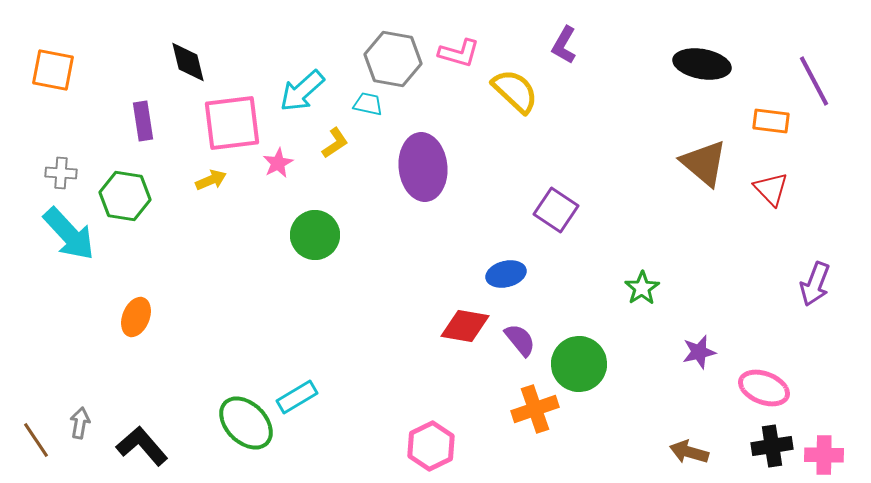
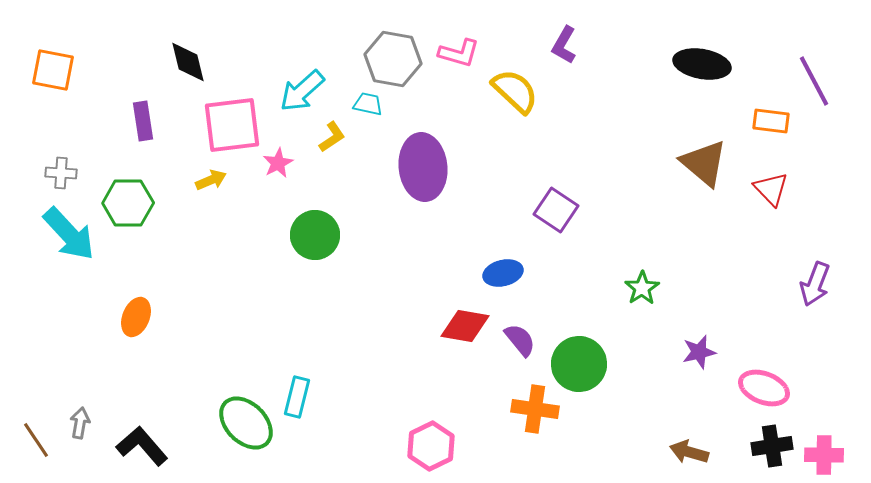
pink square at (232, 123): moved 2 px down
yellow L-shape at (335, 143): moved 3 px left, 6 px up
green hexagon at (125, 196): moved 3 px right, 7 px down; rotated 9 degrees counterclockwise
blue ellipse at (506, 274): moved 3 px left, 1 px up
cyan rectangle at (297, 397): rotated 45 degrees counterclockwise
orange cross at (535, 409): rotated 27 degrees clockwise
